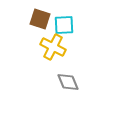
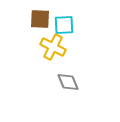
brown square: rotated 15 degrees counterclockwise
